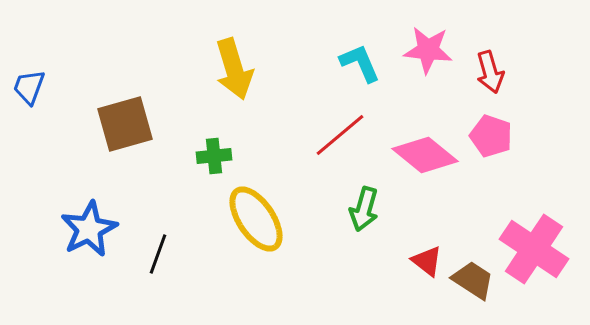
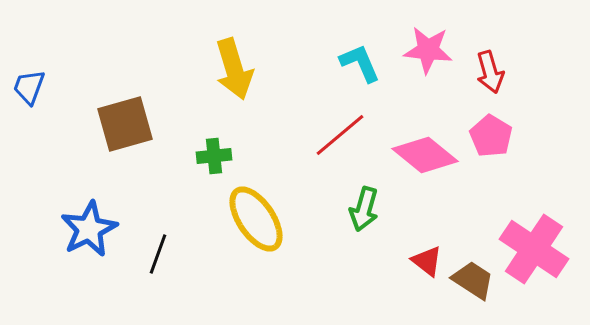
pink pentagon: rotated 12 degrees clockwise
